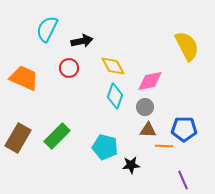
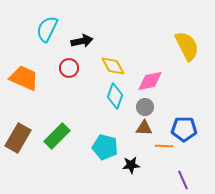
brown triangle: moved 4 px left, 2 px up
